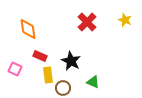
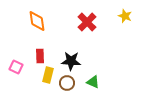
yellow star: moved 4 px up
orange diamond: moved 9 px right, 8 px up
red rectangle: rotated 64 degrees clockwise
black star: rotated 24 degrees counterclockwise
pink square: moved 1 px right, 2 px up
yellow rectangle: rotated 21 degrees clockwise
brown circle: moved 4 px right, 5 px up
